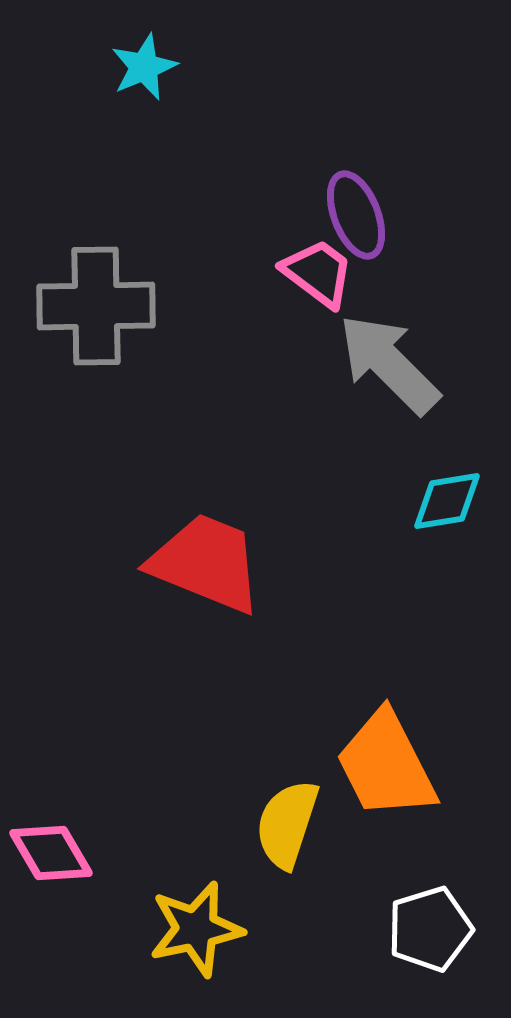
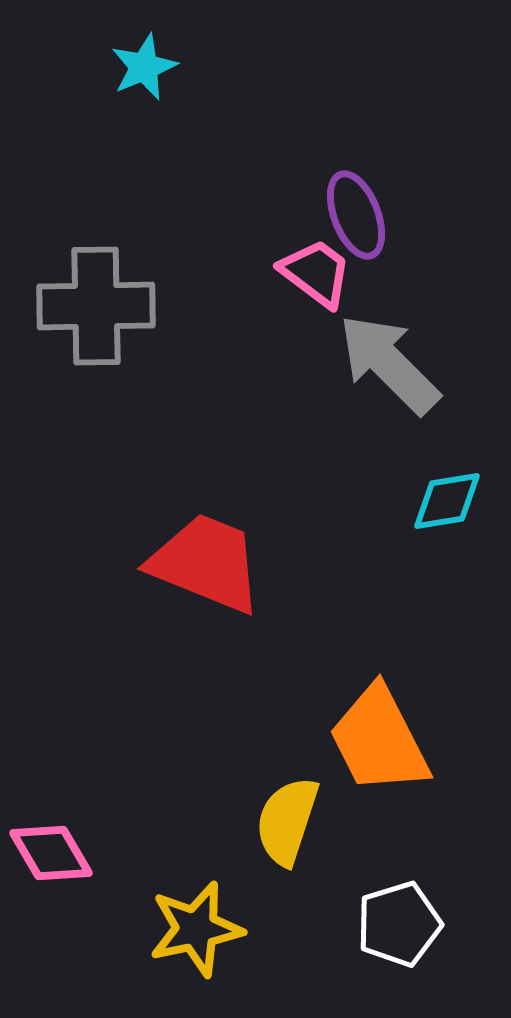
pink trapezoid: moved 2 px left
orange trapezoid: moved 7 px left, 25 px up
yellow semicircle: moved 3 px up
white pentagon: moved 31 px left, 5 px up
